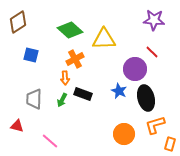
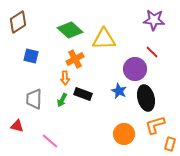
blue square: moved 1 px down
